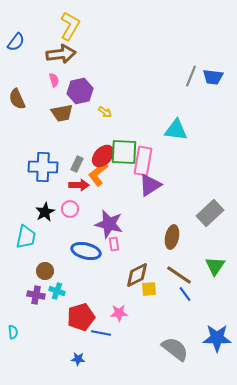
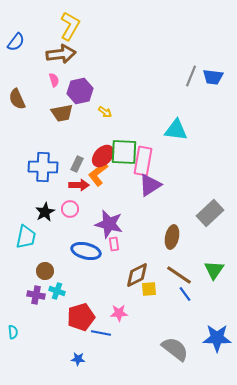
green triangle at (215, 266): moved 1 px left, 4 px down
